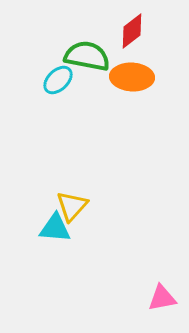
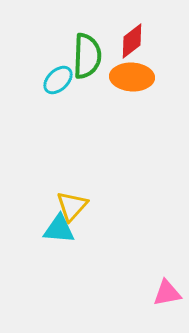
red diamond: moved 10 px down
green semicircle: rotated 81 degrees clockwise
cyan triangle: moved 4 px right, 1 px down
pink triangle: moved 5 px right, 5 px up
